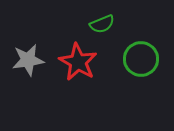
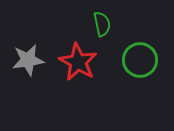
green semicircle: rotated 80 degrees counterclockwise
green circle: moved 1 px left, 1 px down
